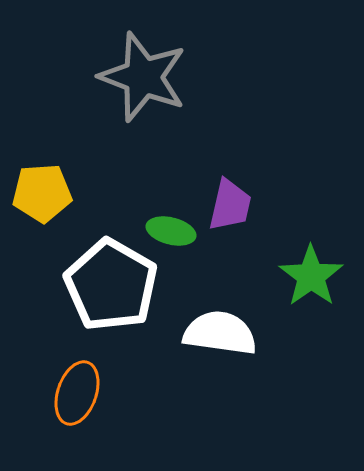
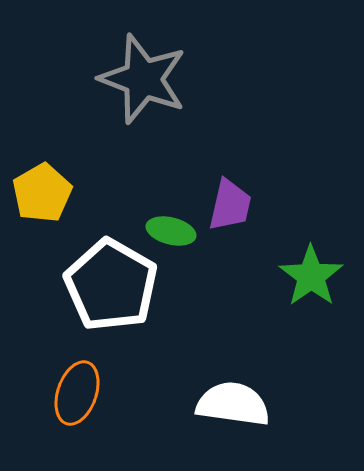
gray star: moved 2 px down
yellow pentagon: rotated 26 degrees counterclockwise
white semicircle: moved 13 px right, 71 px down
